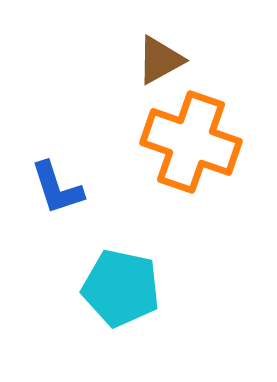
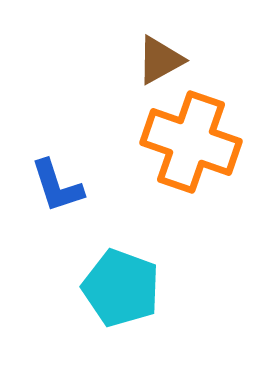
blue L-shape: moved 2 px up
cyan pentagon: rotated 8 degrees clockwise
